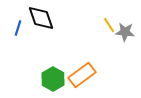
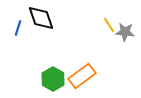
orange rectangle: moved 1 px down
